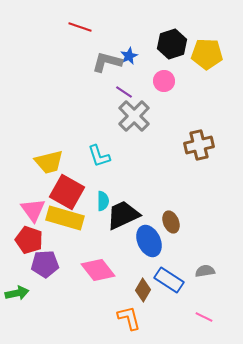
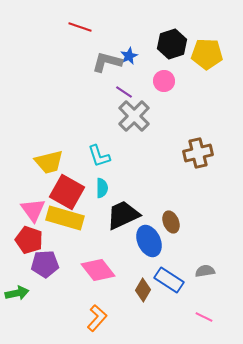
brown cross: moved 1 px left, 8 px down
cyan semicircle: moved 1 px left, 13 px up
orange L-shape: moved 32 px left; rotated 56 degrees clockwise
